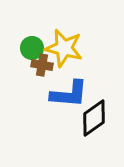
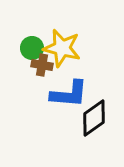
yellow star: moved 2 px left
